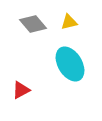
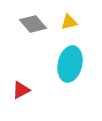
cyan ellipse: rotated 44 degrees clockwise
